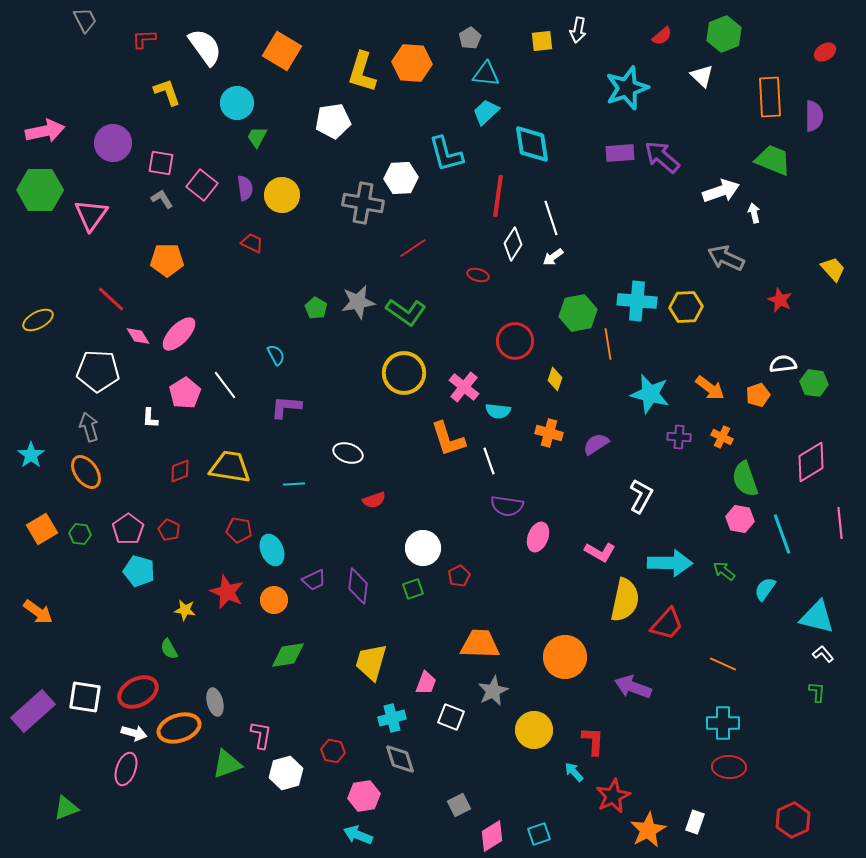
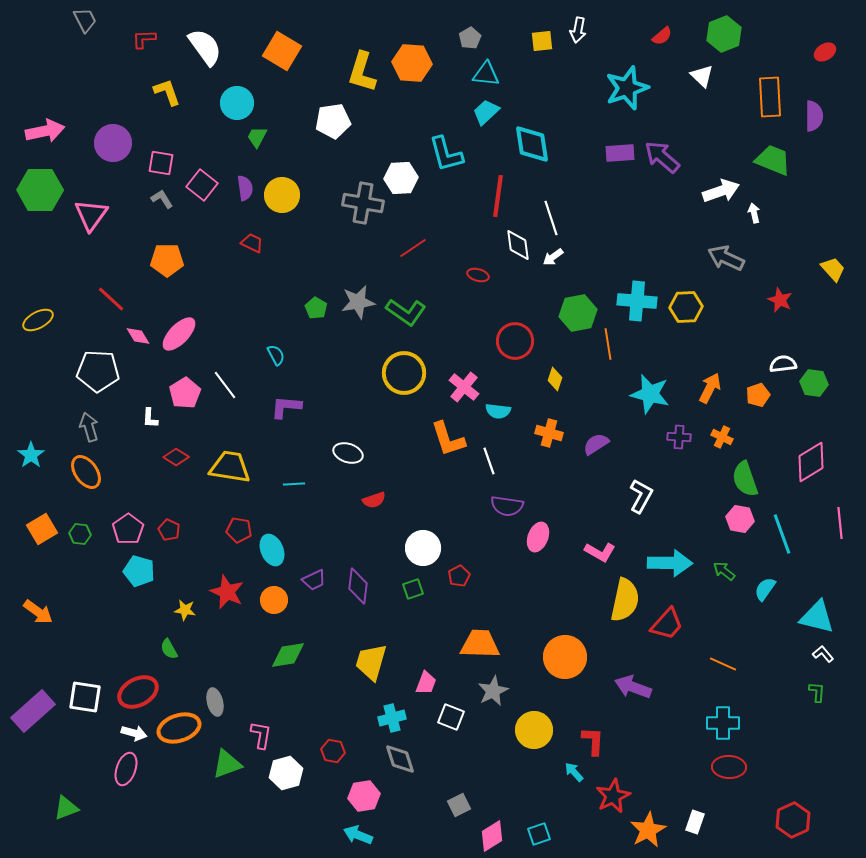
white diamond at (513, 244): moved 5 px right, 1 px down; rotated 40 degrees counterclockwise
orange arrow at (710, 388): rotated 100 degrees counterclockwise
red diamond at (180, 471): moved 4 px left, 14 px up; rotated 55 degrees clockwise
